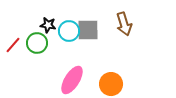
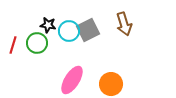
gray square: rotated 25 degrees counterclockwise
red line: rotated 24 degrees counterclockwise
